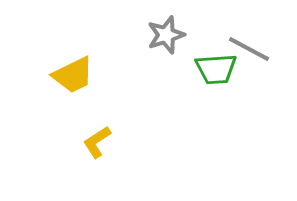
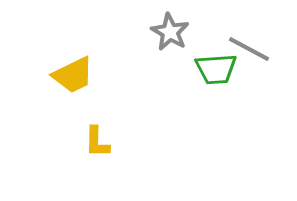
gray star: moved 4 px right, 3 px up; rotated 24 degrees counterclockwise
yellow L-shape: rotated 56 degrees counterclockwise
